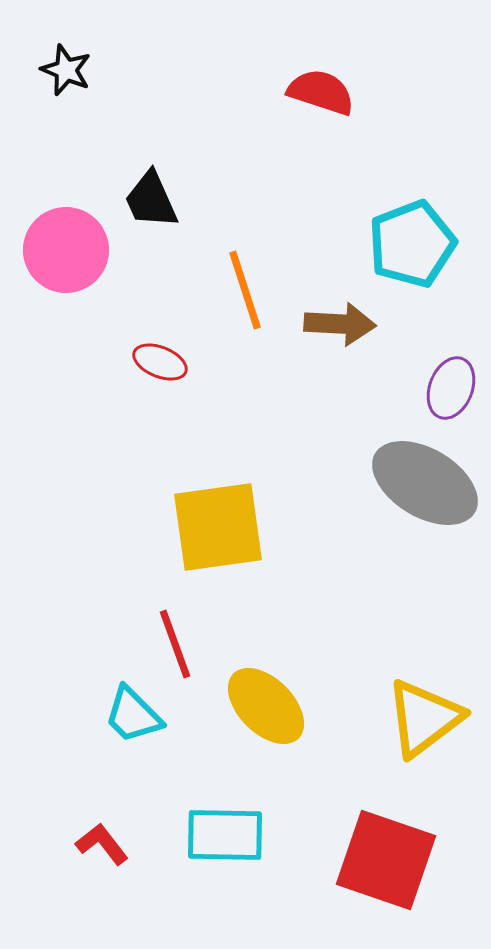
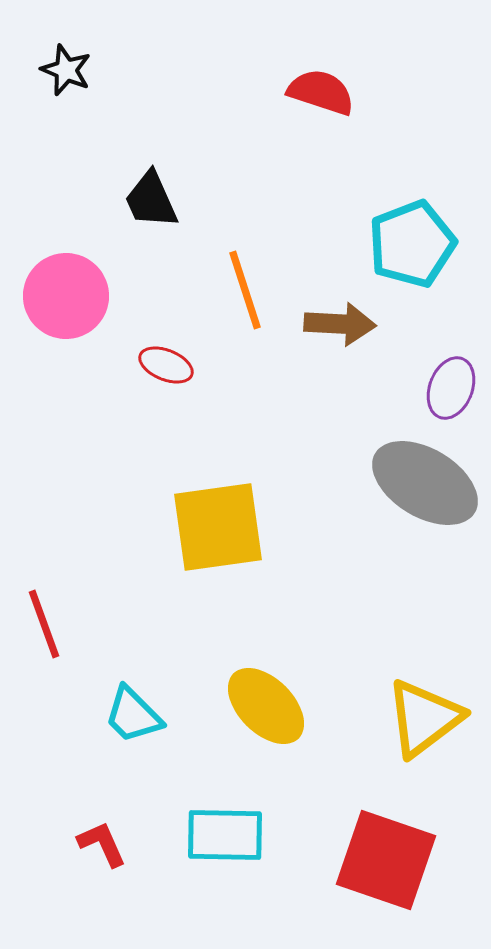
pink circle: moved 46 px down
red ellipse: moved 6 px right, 3 px down
red line: moved 131 px left, 20 px up
red L-shape: rotated 14 degrees clockwise
